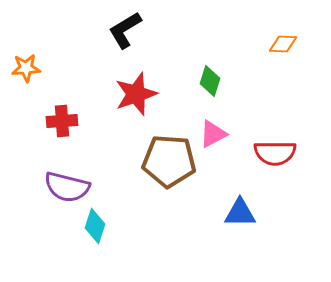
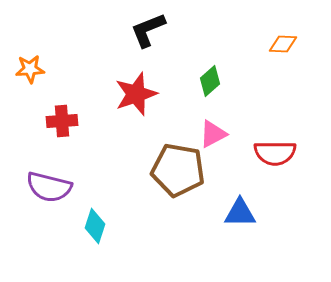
black L-shape: moved 23 px right; rotated 9 degrees clockwise
orange star: moved 4 px right, 1 px down
green diamond: rotated 32 degrees clockwise
brown pentagon: moved 9 px right, 9 px down; rotated 6 degrees clockwise
purple semicircle: moved 18 px left
